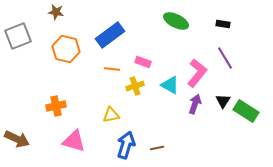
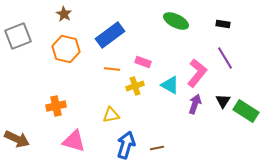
brown star: moved 8 px right, 2 px down; rotated 21 degrees clockwise
